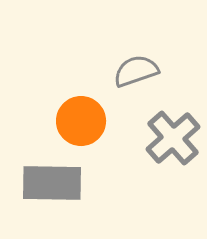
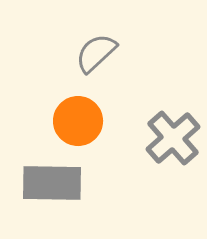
gray semicircle: moved 40 px left, 18 px up; rotated 24 degrees counterclockwise
orange circle: moved 3 px left
